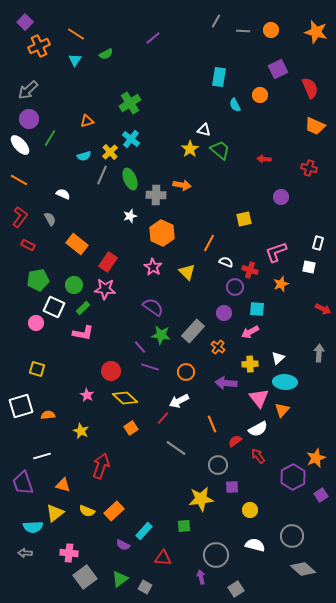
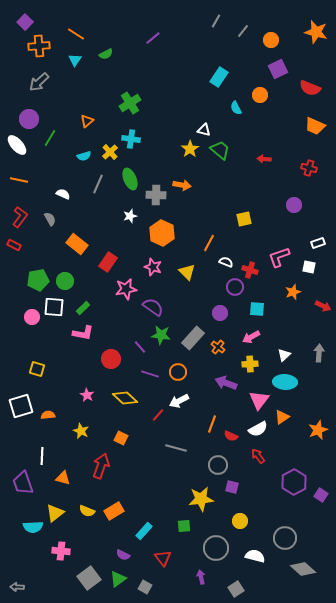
orange circle at (271, 30): moved 10 px down
gray line at (243, 31): rotated 56 degrees counterclockwise
orange cross at (39, 46): rotated 20 degrees clockwise
cyan rectangle at (219, 77): rotated 24 degrees clockwise
red semicircle at (310, 88): rotated 135 degrees clockwise
gray arrow at (28, 90): moved 11 px right, 8 px up
cyan semicircle at (235, 105): moved 1 px right, 3 px down
orange triangle at (87, 121): rotated 24 degrees counterclockwise
cyan cross at (131, 139): rotated 30 degrees counterclockwise
white ellipse at (20, 145): moved 3 px left
gray line at (102, 175): moved 4 px left, 9 px down
orange line at (19, 180): rotated 18 degrees counterclockwise
purple circle at (281, 197): moved 13 px right, 8 px down
white rectangle at (318, 243): rotated 56 degrees clockwise
red rectangle at (28, 245): moved 14 px left
pink L-shape at (276, 252): moved 3 px right, 5 px down
pink star at (153, 267): rotated 12 degrees counterclockwise
orange star at (281, 284): moved 12 px right, 8 px down
green circle at (74, 285): moved 9 px left, 4 px up
pink star at (105, 289): moved 21 px right; rotated 15 degrees counterclockwise
white square at (54, 307): rotated 20 degrees counterclockwise
red arrow at (323, 309): moved 3 px up
purple circle at (224, 313): moved 4 px left
pink circle at (36, 323): moved 4 px left, 6 px up
gray rectangle at (193, 331): moved 7 px down
pink arrow at (250, 332): moved 1 px right, 5 px down
white triangle at (278, 358): moved 6 px right, 3 px up
purple line at (150, 367): moved 7 px down
red circle at (111, 371): moved 12 px up
orange circle at (186, 372): moved 8 px left
purple arrow at (226, 383): rotated 15 degrees clockwise
pink triangle at (259, 398): moved 2 px down; rotated 15 degrees clockwise
orange triangle at (282, 410): moved 7 px down; rotated 14 degrees clockwise
red line at (163, 418): moved 5 px left, 3 px up
orange line at (212, 424): rotated 42 degrees clockwise
orange square at (131, 428): moved 10 px left, 10 px down; rotated 32 degrees counterclockwise
red semicircle at (235, 441): moved 4 px left, 5 px up; rotated 120 degrees counterclockwise
gray line at (176, 448): rotated 20 degrees counterclockwise
white line at (42, 456): rotated 72 degrees counterclockwise
orange star at (316, 458): moved 2 px right, 28 px up
purple hexagon at (293, 477): moved 1 px right, 5 px down
orange triangle at (63, 485): moved 7 px up
purple square at (232, 487): rotated 16 degrees clockwise
purple square at (321, 495): rotated 24 degrees counterclockwise
yellow circle at (250, 510): moved 10 px left, 11 px down
orange rectangle at (114, 511): rotated 12 degrees clockwise
gray circle at (292, 536): moved 7 px left, 2 px down
purple semicircle at (123, 545): moved 10 px down
white semicircle at (255, 545): moved 11 px down
gray arrow at (25, 553): moved 8 px left, 34 px down
pink cross at (69, 553): moved 8 px left, 2 px up
gray circle at (216, 555): moved 7 px up
red triangle at (163, 558): rotated 48 degrees clockwise
gray square at (85, 577): moved 4 px right, 1 px down
green triangle at (120, 579): moved 2 px left
